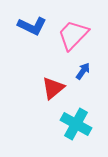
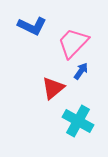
pink trapezoid: moved 8 px down
blue arrow: moved 2 px left
cyan cross: moved 2 px right, 3 px up
